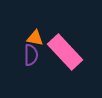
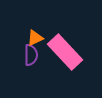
orange triangle: rotated 36 degrees counterclockwise
